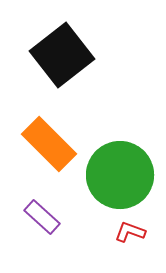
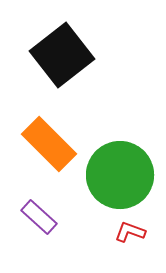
purple rectangle: moved 3 px left
